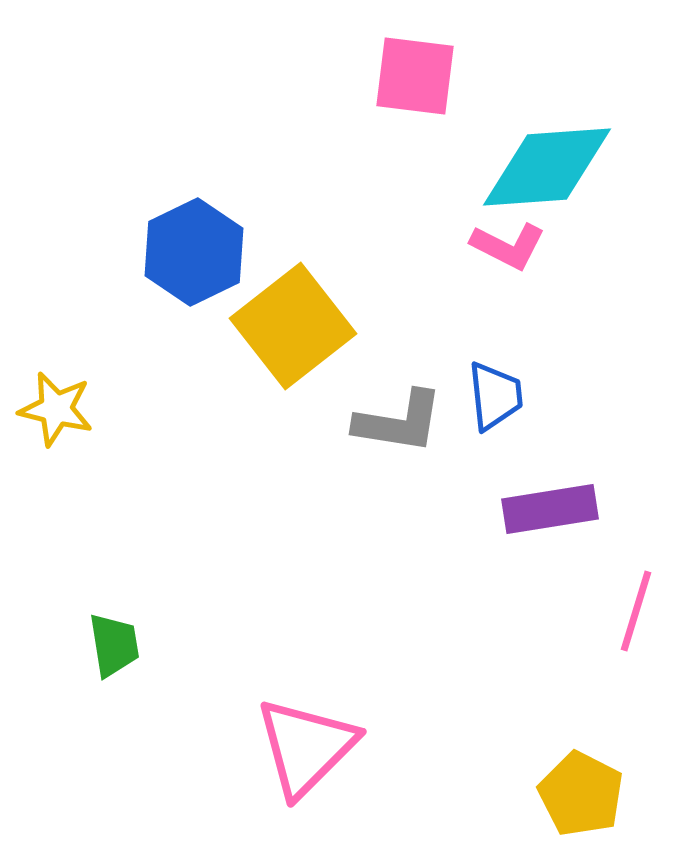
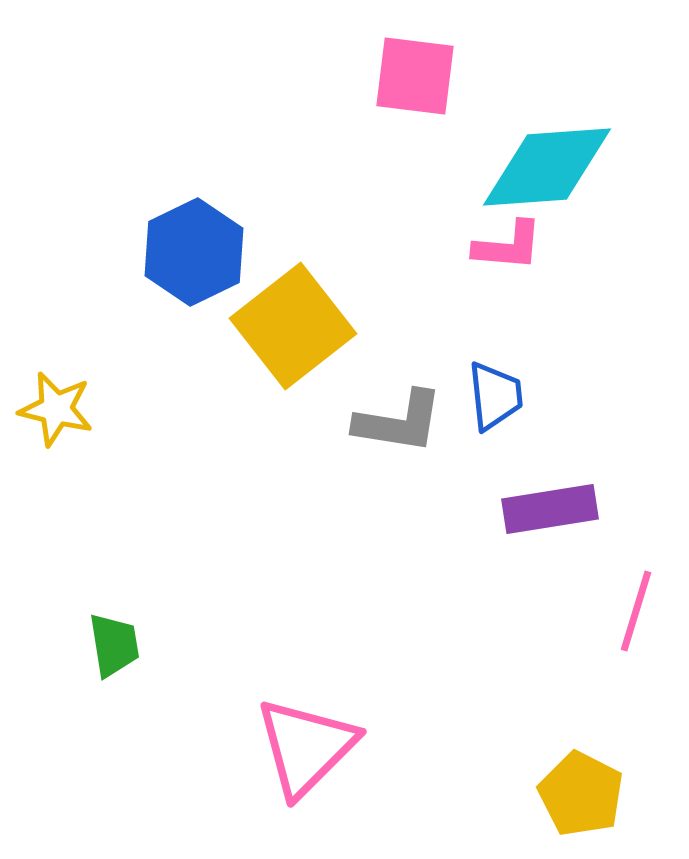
pink L-shape: rotated 22 degrees counterclockwise
